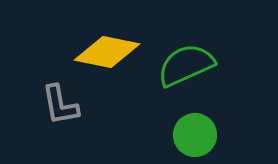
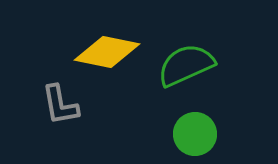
green circle: moved 1 px up
